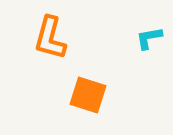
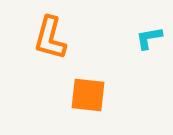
orange square: rotated 12 degrees counterclockwise
